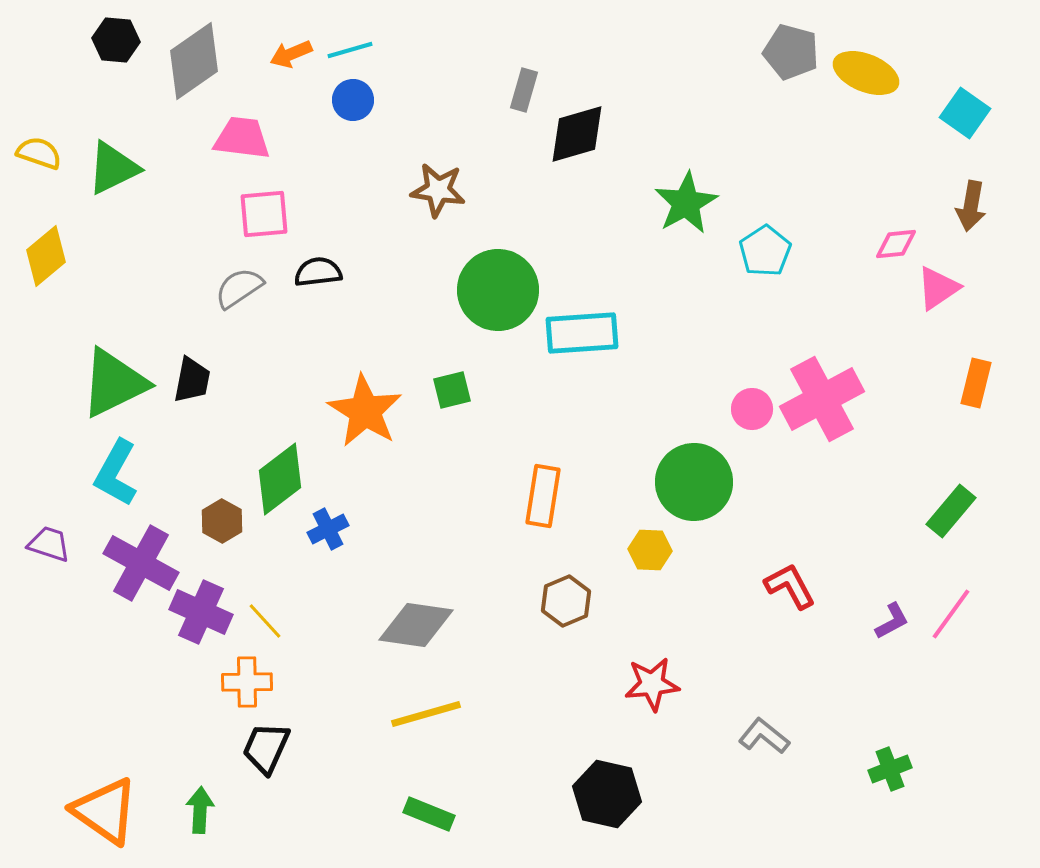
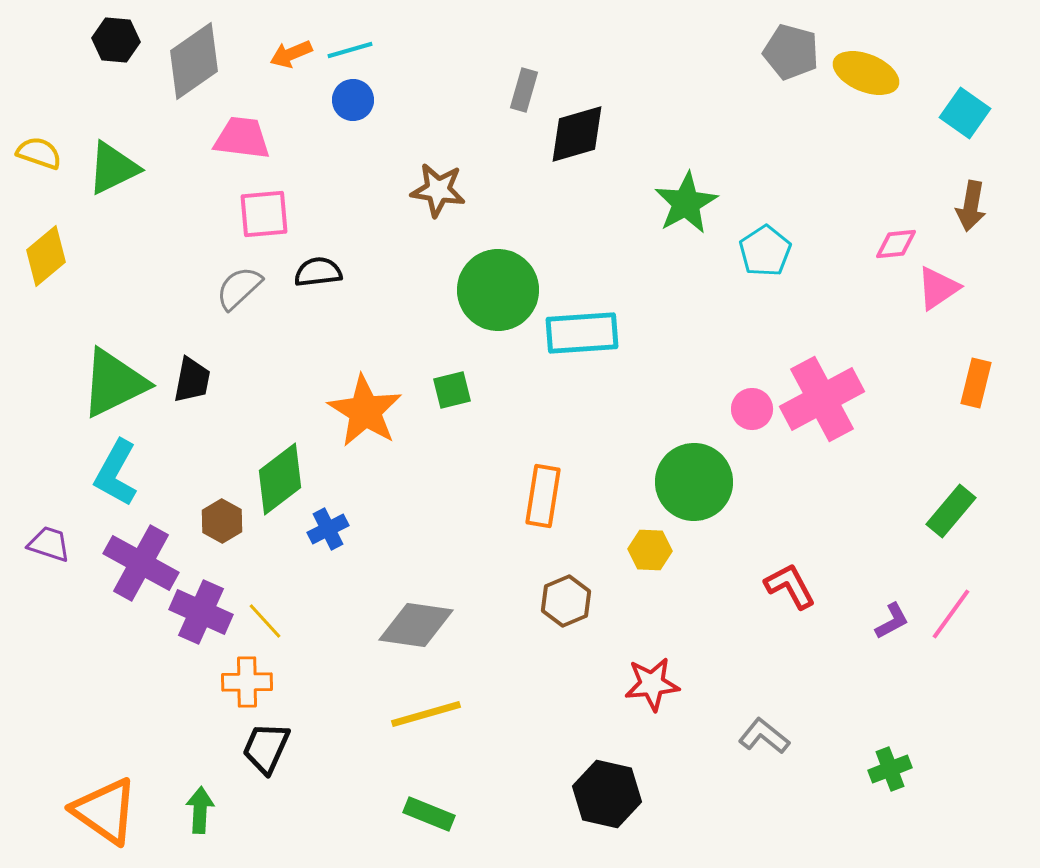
gray semicircle at (239, 288): rotated 9 degrees counterclockwise
